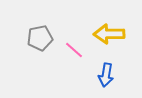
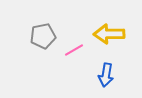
gray pentagon: moved 3 px right, 2 px up
pink line: rotated 72 degrees counterclockwise
